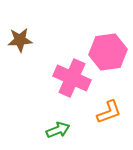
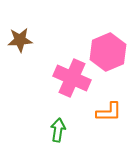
pink hexagon: rotated 15 degrees counterclockwise
orange L-shape: rotated 20 degrees clockwise
green arrow: rotated 60 degrees counterclockwise
